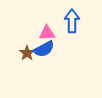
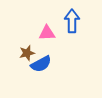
blue semicircle: moved 3 px left, 15 px down
brown star: rotated 21 degrees clockwise
